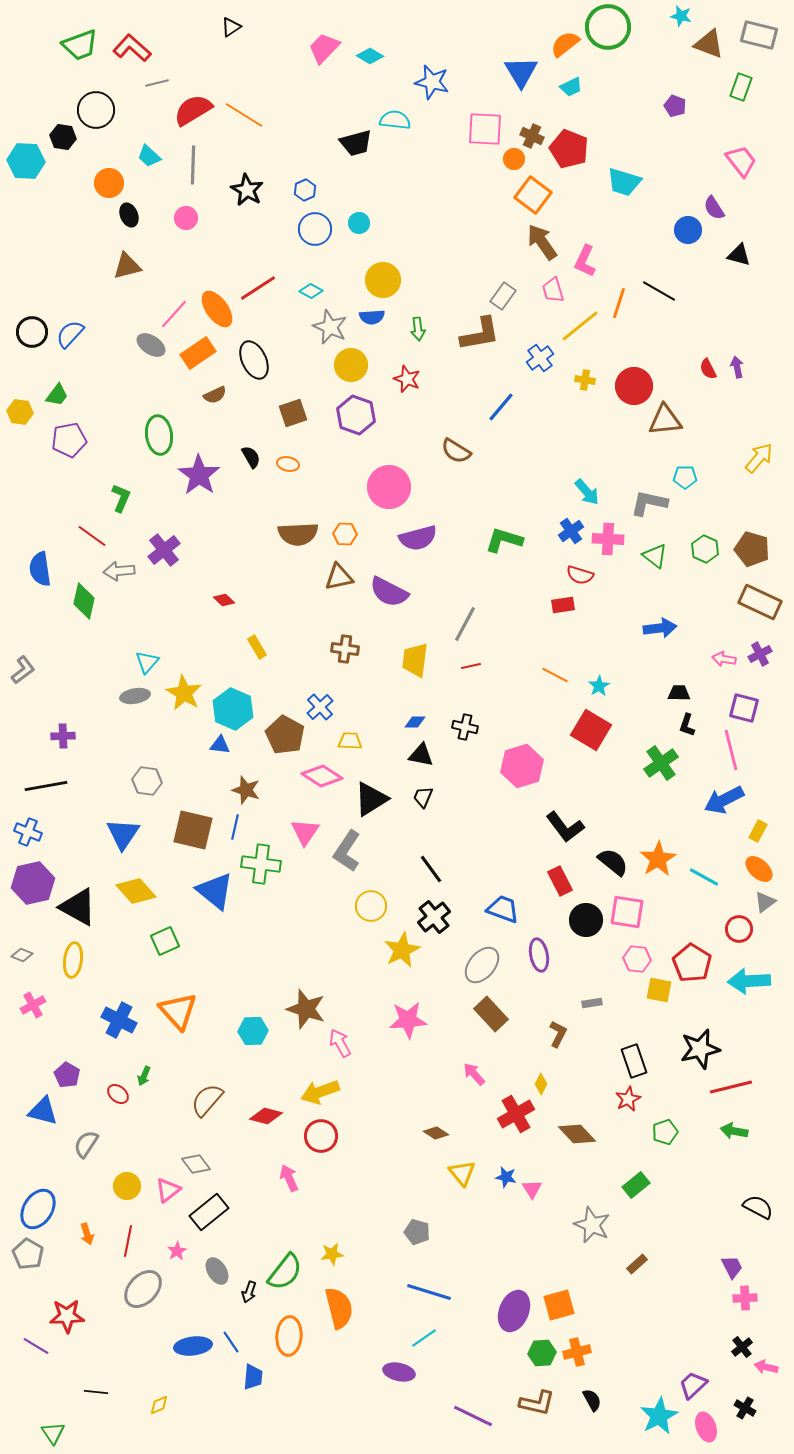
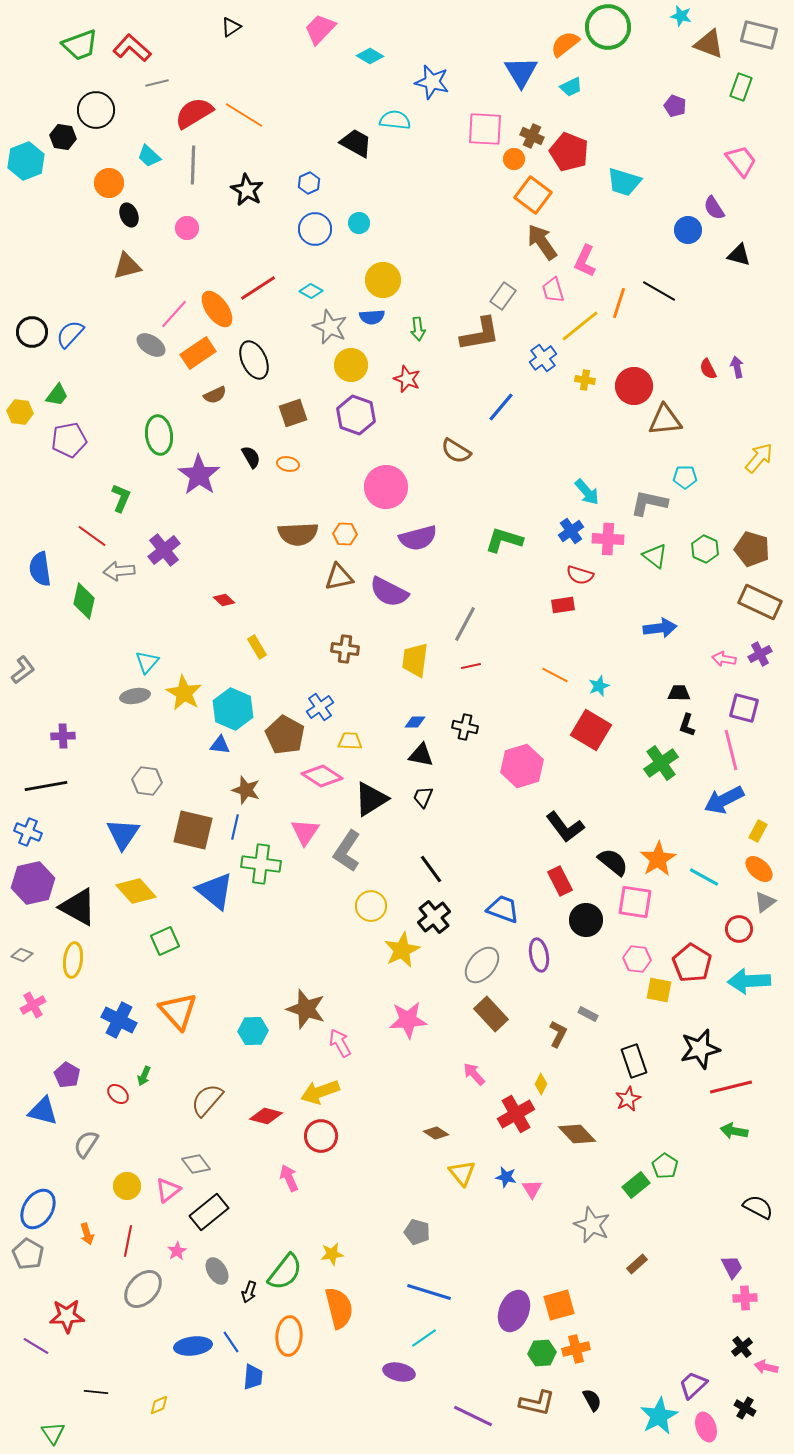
pink trapezoid at (324, 48): moved 4 px left, 19 px up
red semicircle at (193, 110): moved 1 px right, 3 px down
black trapezoid at (356, 143): rotated 136 degrees counterclockwise
red pentagon at (569, 149): moved 3 px down
cyan hexagon at (26, 161): rotated 24 degrees counterclockwise
blue hexagon at (305, 190): moved 4 px right, 7 px up
pink circle at (186, 218): moved 1 px right, 10 px down
blue cross at (540, 358): moved 3 px right
pink circle at (389, 487): moved 3 px left
cyan star at (599, 686): rotated 10 degrees clockwise
blue cross at (320, 707): rotated 8 degrees clockwise
pink square at (627, 912): moved 8 px right, 10 px up
gray rectangle at (592, 1003): moved 4 px left, 11 px down; rotated 36 degrees clockwise
green pentagon at (665, 1132): moved 34 px down; rotated 20 degrees counterclockwise
orange cross at (577, 1352): moved 1 px left, 3 px up
